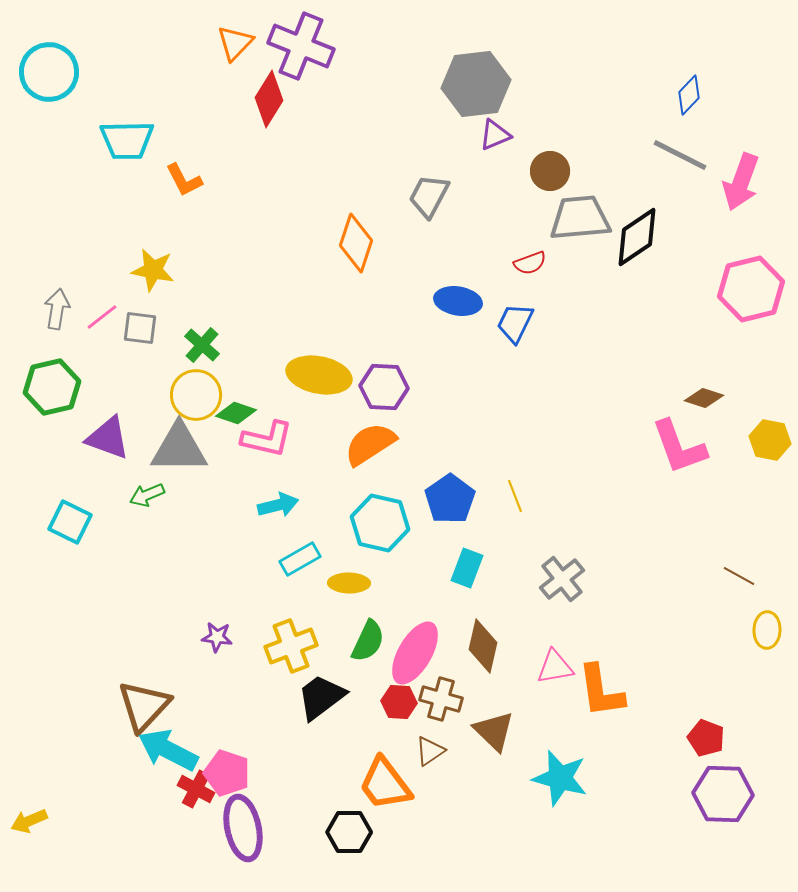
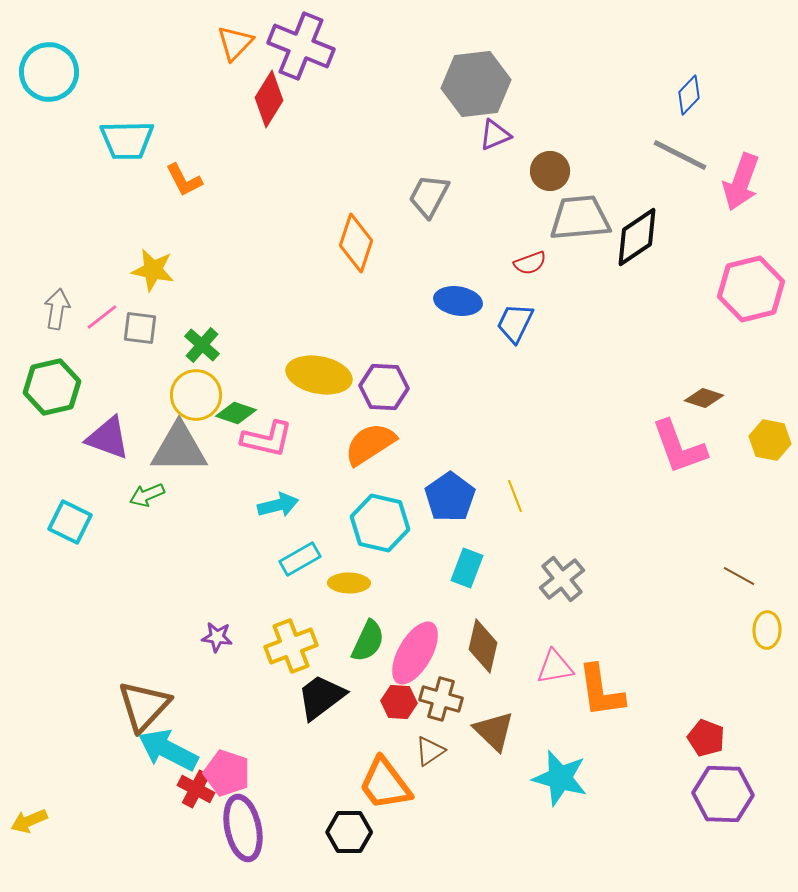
blue pentagon at (450, 499): moved 2 px up
